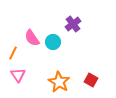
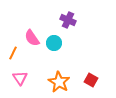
purple cross: moved 5 px left, 4 px up; rotated 28 degrees counterclockwise
cyan circle: moved 1 px right, 1 px down
pink triangle: moved 2 px right, 3 px down
